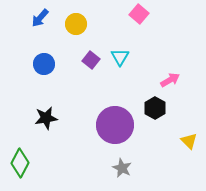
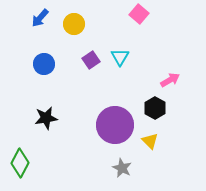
yellow circle: moved 2 px left
purple square: rotated 18 degrees clockwise
yellow triangle: moved 39 px left
